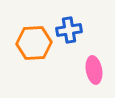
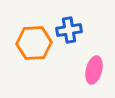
pink ellipse: rotated 24 degrees clockwise
